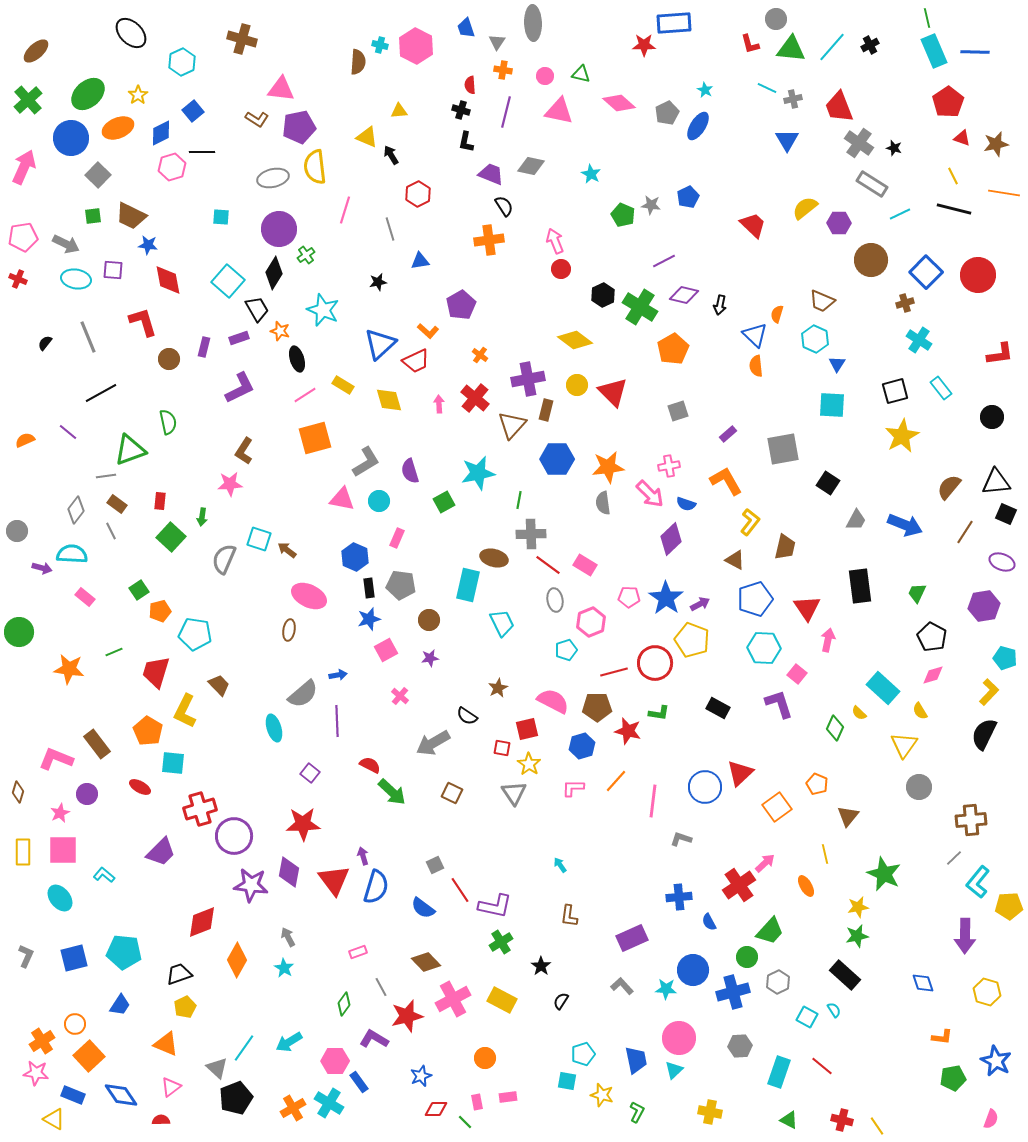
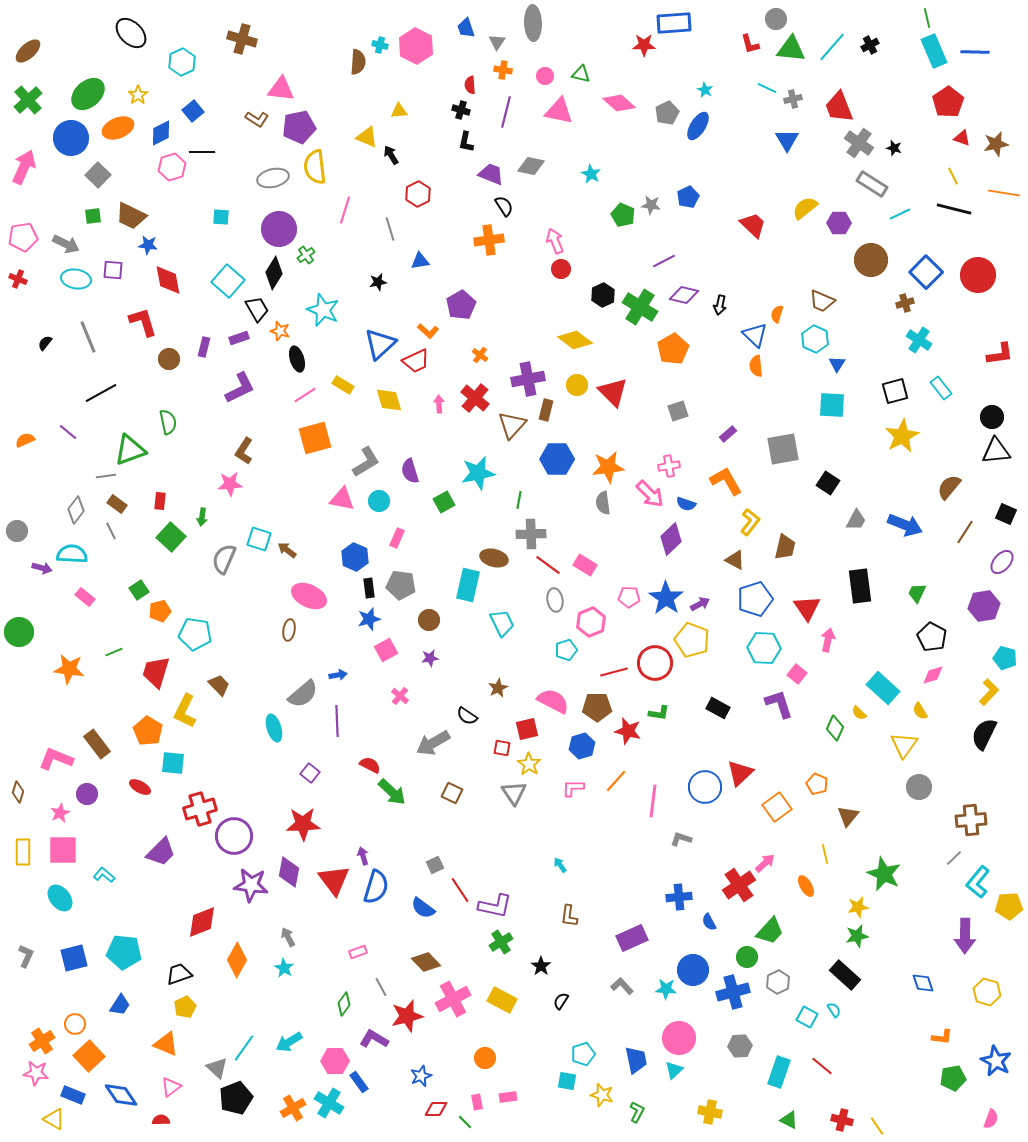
brown ellipse at (36, 51): moved 8 px left
black triangle at (996, 482): moved 31 px up
purple ellipse at (1002, 562): rotated 70 degrees counterclockwise
